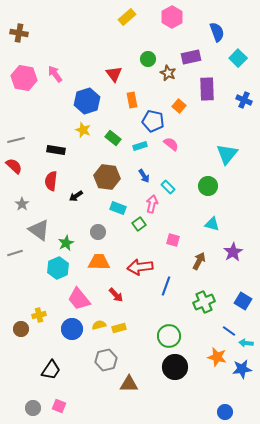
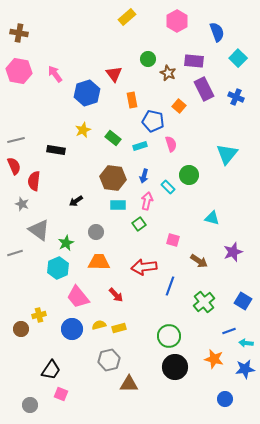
pink hexagon at (172, 17): moved 5 px right, 4 px down
purple rectangle at (191, 57): moved 3 px right, 4 px down; rotated 18 degrees clockwise
pink hexagon at (24, 78): moved 5 px left, 7 px up
purple rectangle at (207, 89): moved 3 px left; rotated 25 degrees counterclockwise
blue cross at (244, 100): moved 8 px left, 3 px up
blue hexagon at (87, 101): moved 8 px up
yellow star at (83, 130): rotated 28 degrees clockwise
pink semicircle at (171, 144): rotated 35 degrees clockwise
red semicircle at (14, 166): rotated 24 degrees clockwise
blue arrow at (144, 176): rotated 48 degrees clockwise
brown hexagon at (107, 177): moved 6 px right, 1 px down
red semicircle at (51, 181): moved 17 px left
green circle at (208, 186): moved 19 px left, 11 px up
black arrow at (76, 196): moved 5 px down
gray star at (22, 204): rotated 16 degrees counterclockwise
pink arrow at (152, 204): moved 5 px left, 3 px up
cyan rectangle at (118, 208): moved 3 px up; rotated 21 degrees counterclockwise
cyan triangle at (212, 224): moved 6 px up
gray circle at (98, 232): moved 2 px left
purple star at (233, 252): rotated 12 degrees clockwise
brown arrow at (199, 261): rotated 96 degrees clockwise
red arrow at (140, 267): moved 4 px right
blue line at (166, 286): moved 4 px right
pink trapezoid at (79, 299): moved 1 px left, 2 px up
green cross at (204, 302): rotated 15 degrees counterclockwise
blue line at (229, 331): rotated 56 degrees counterclockwise
orange star at (217, 357): moved 3 px left, 2 px down
gray hexagon at (106, 360): moved 3 px right
blue star at (242, 369): moved 3 px right
pink square at (59, 406): moved 2 px right, 12 px up
gray circle at (33, 408): moved 3 px left, 3 px up
blue circle at (225, 412): moved 13 px up
